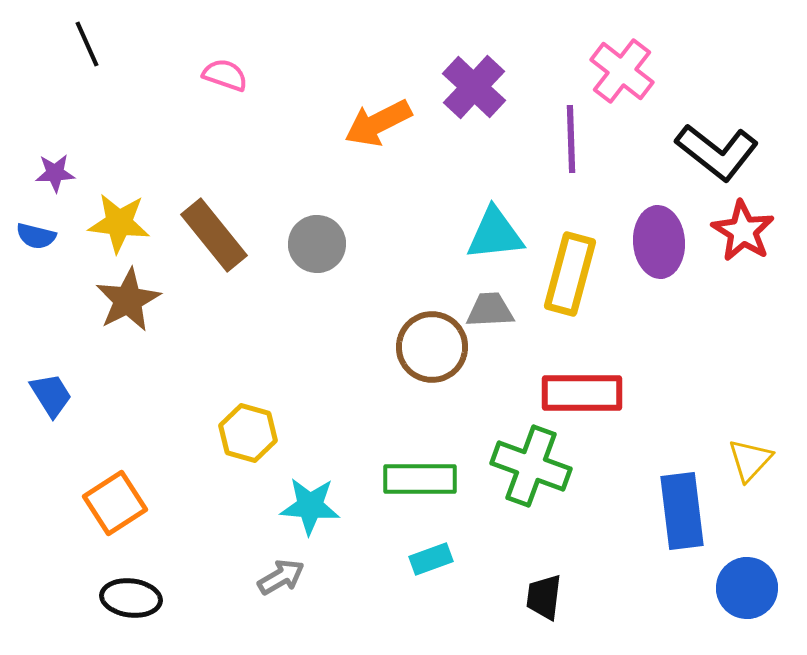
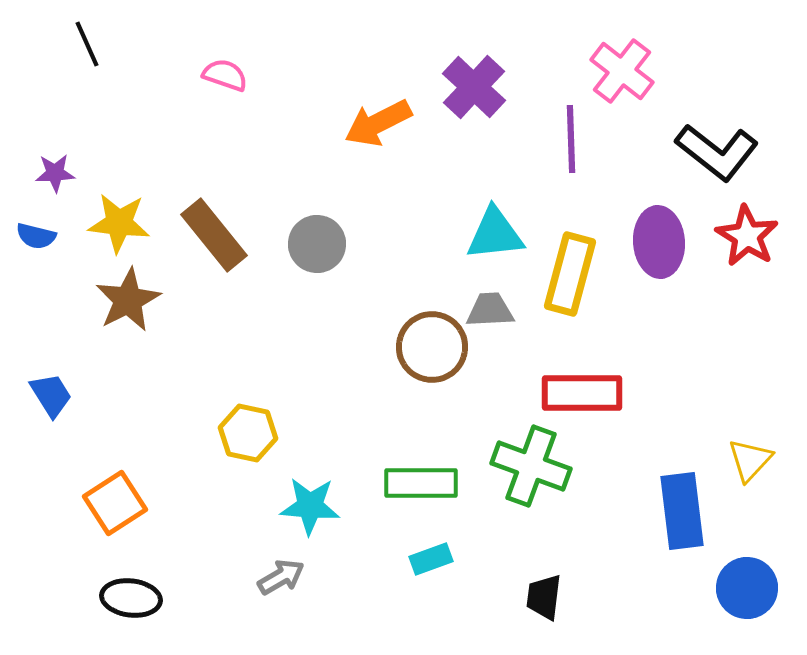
red star: moved 4 px right, 5 px down
yellow hexagon: rotated 4 degrees counterclockwise
green rectangle: moved 1 px right, 4 px down
